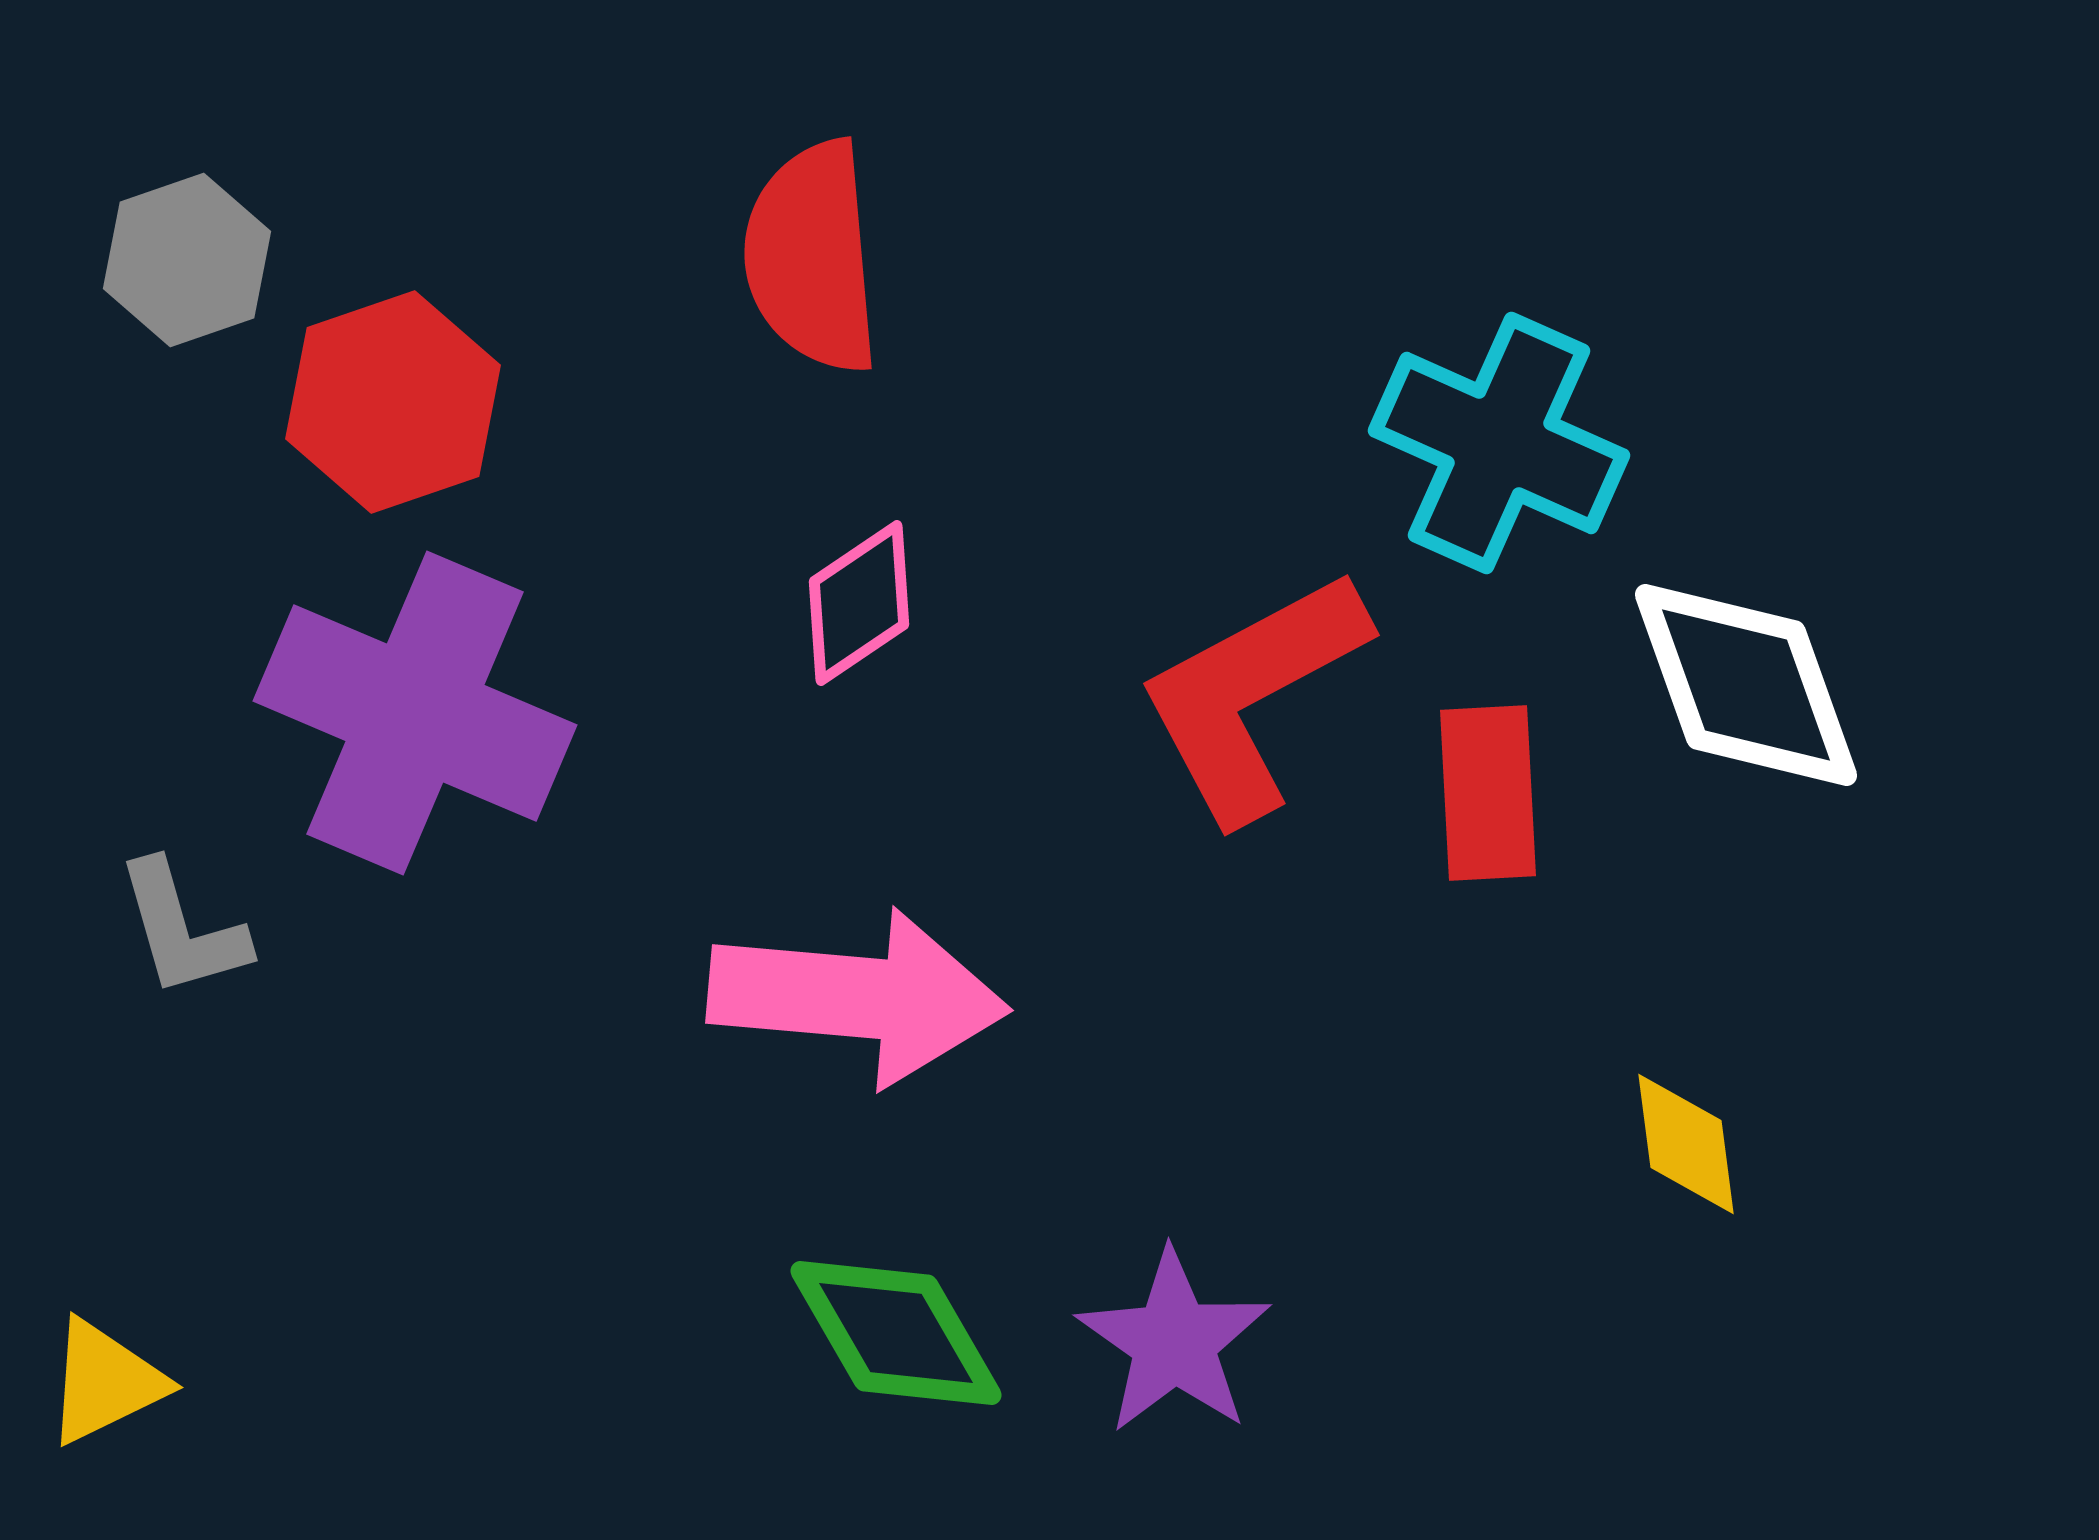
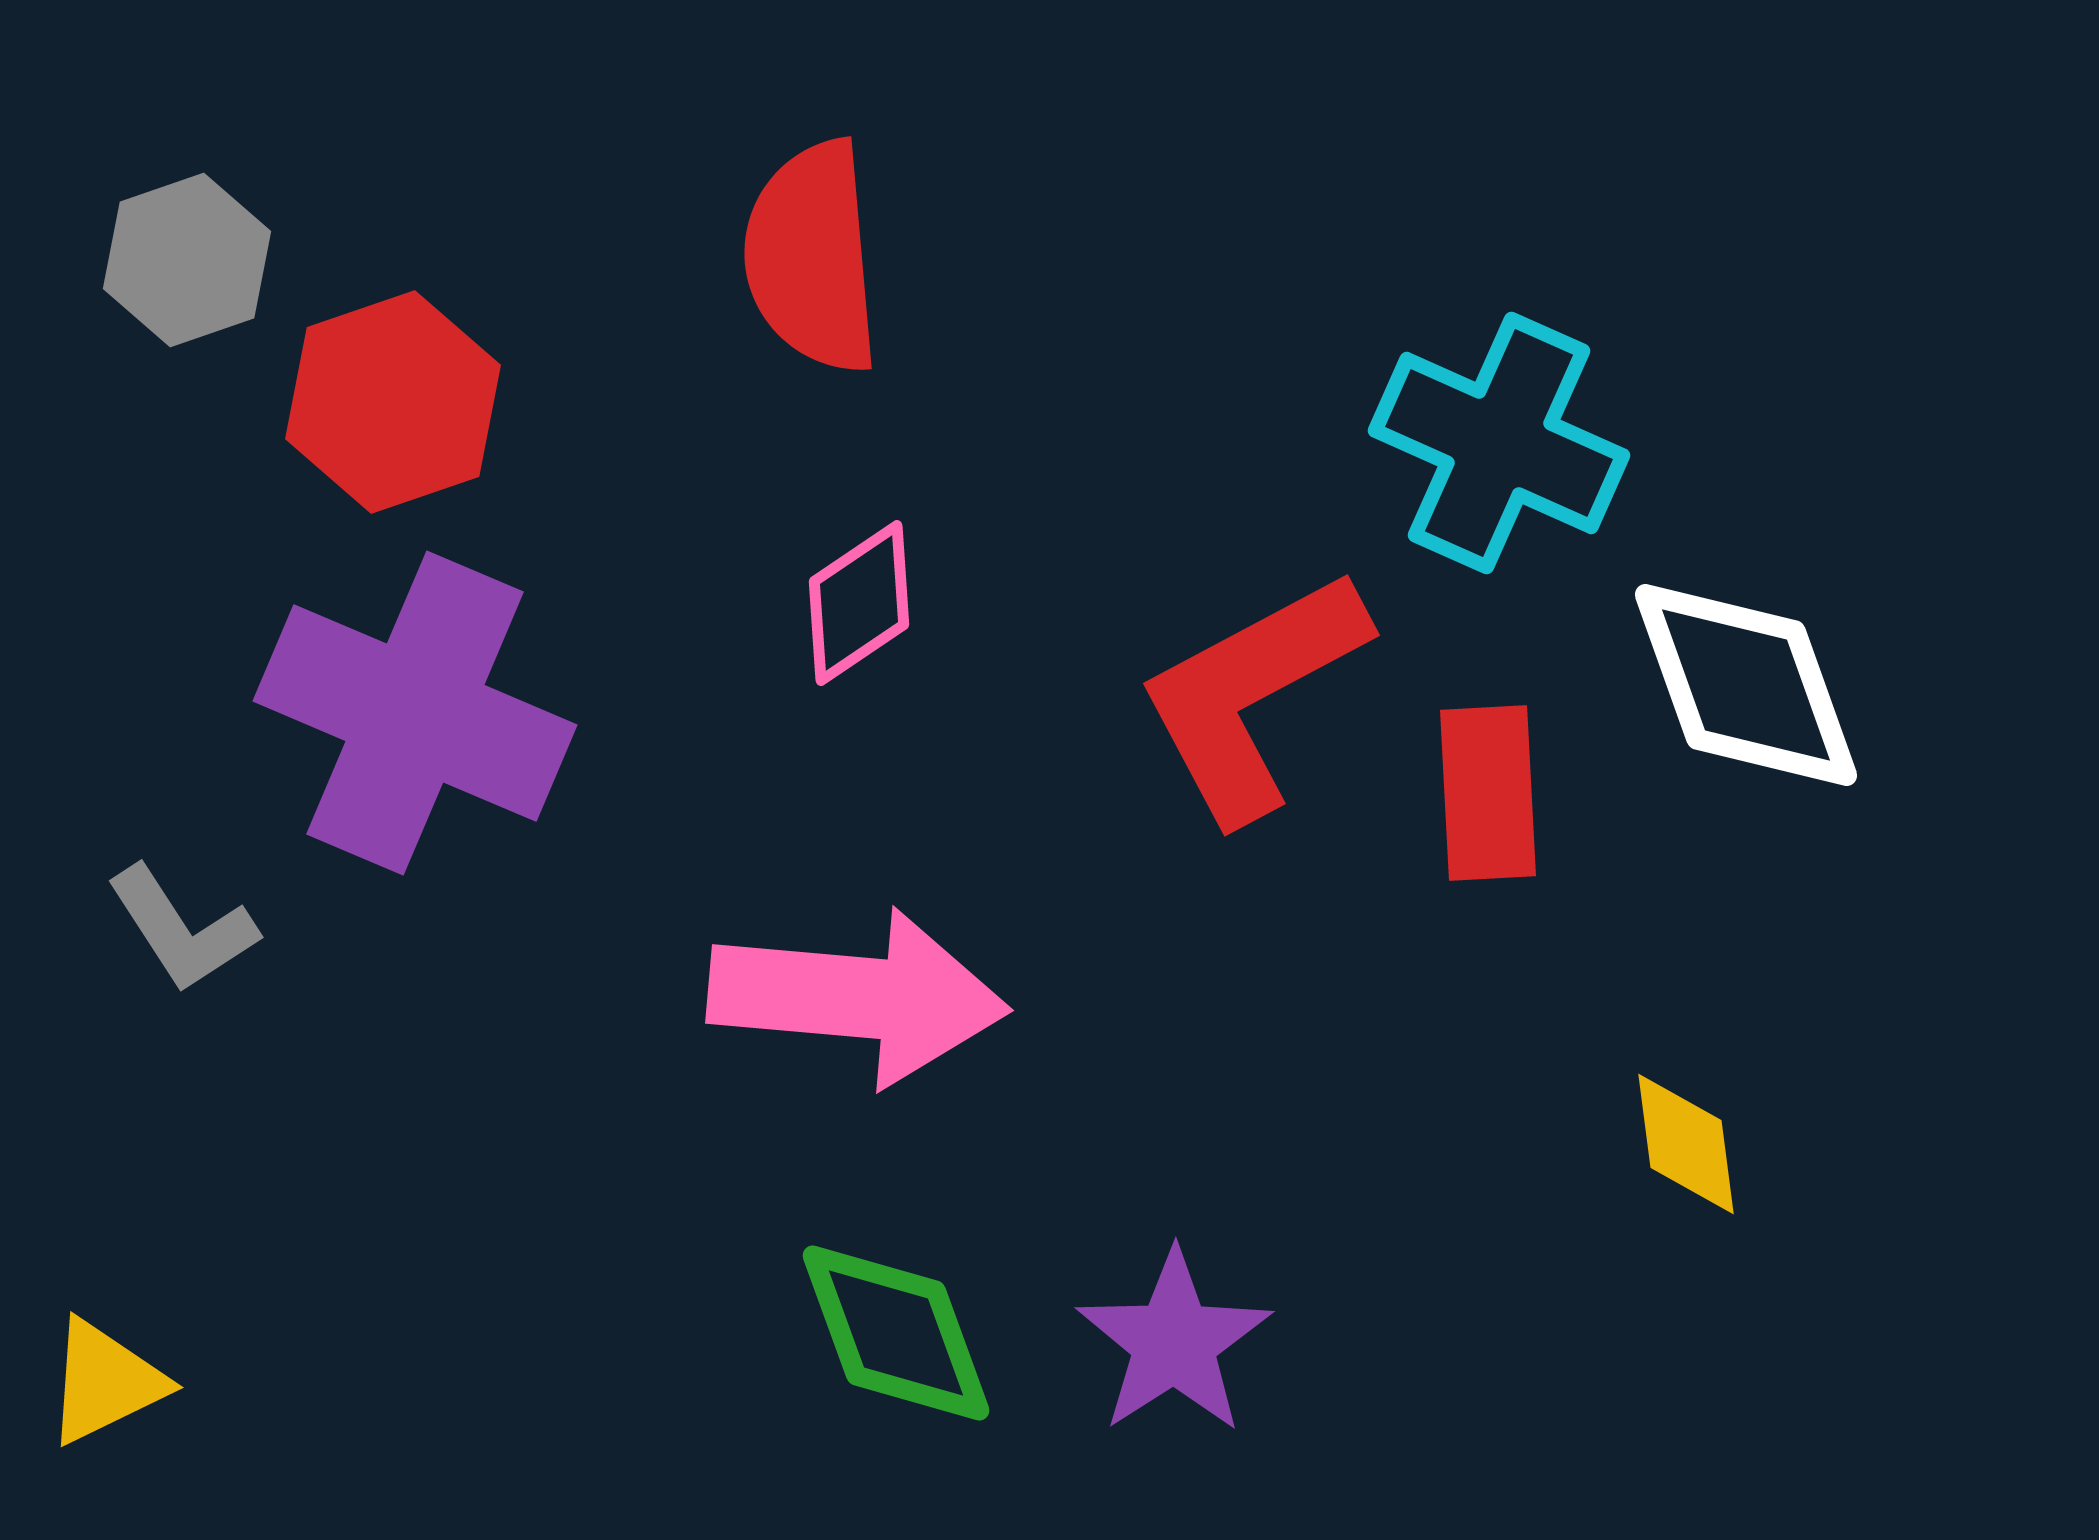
gray L-shape: rotated 17 degrees counterclockwise
green diamond: rotated 10 degrees clockwise
purple star: rotated 4 degrees clockwise
